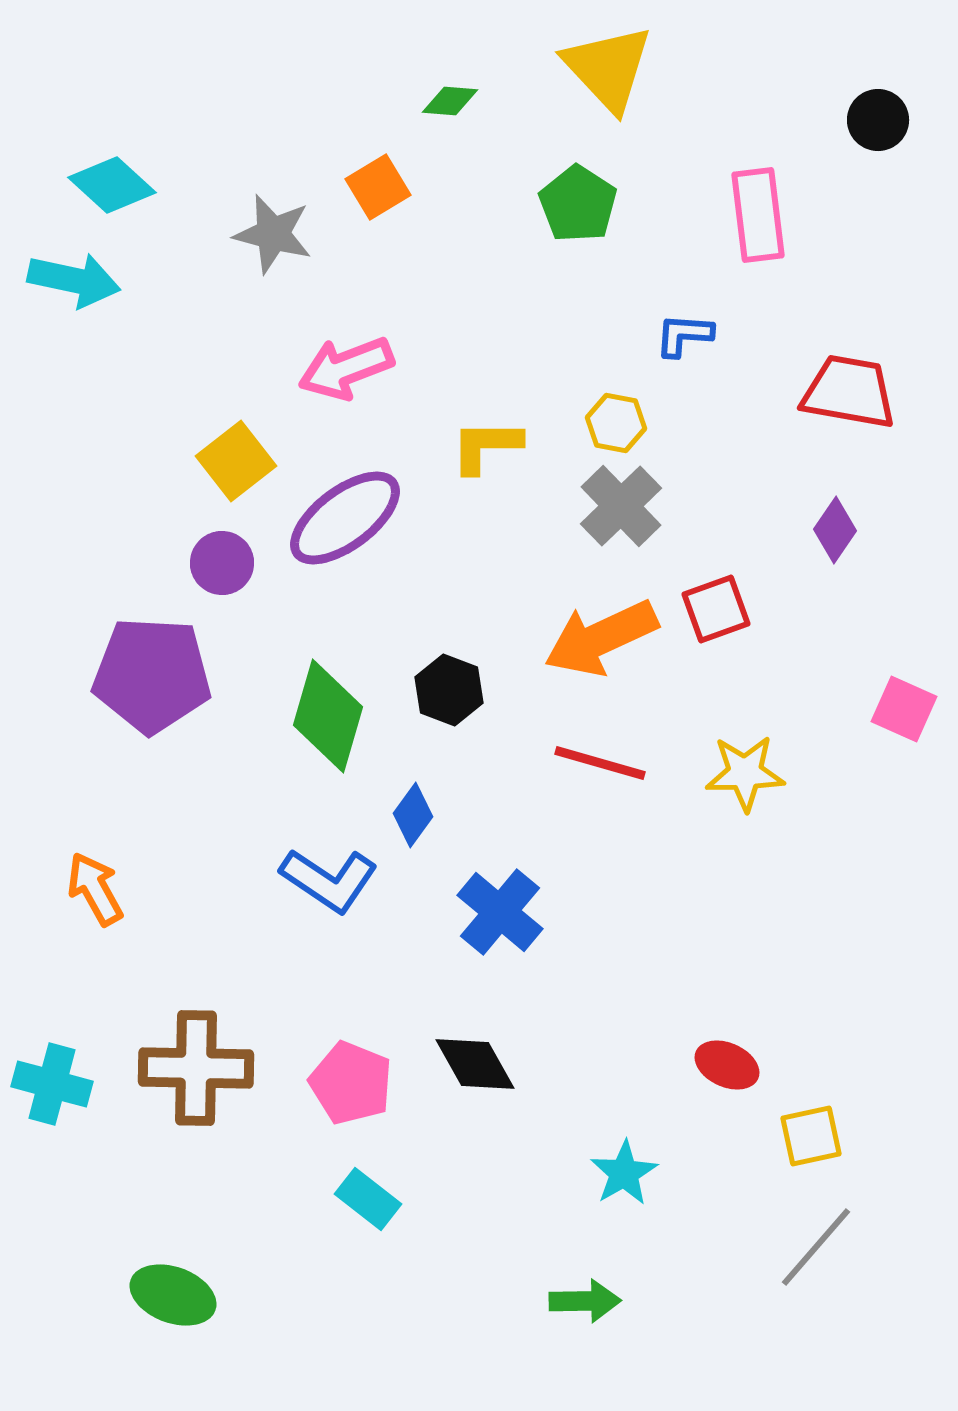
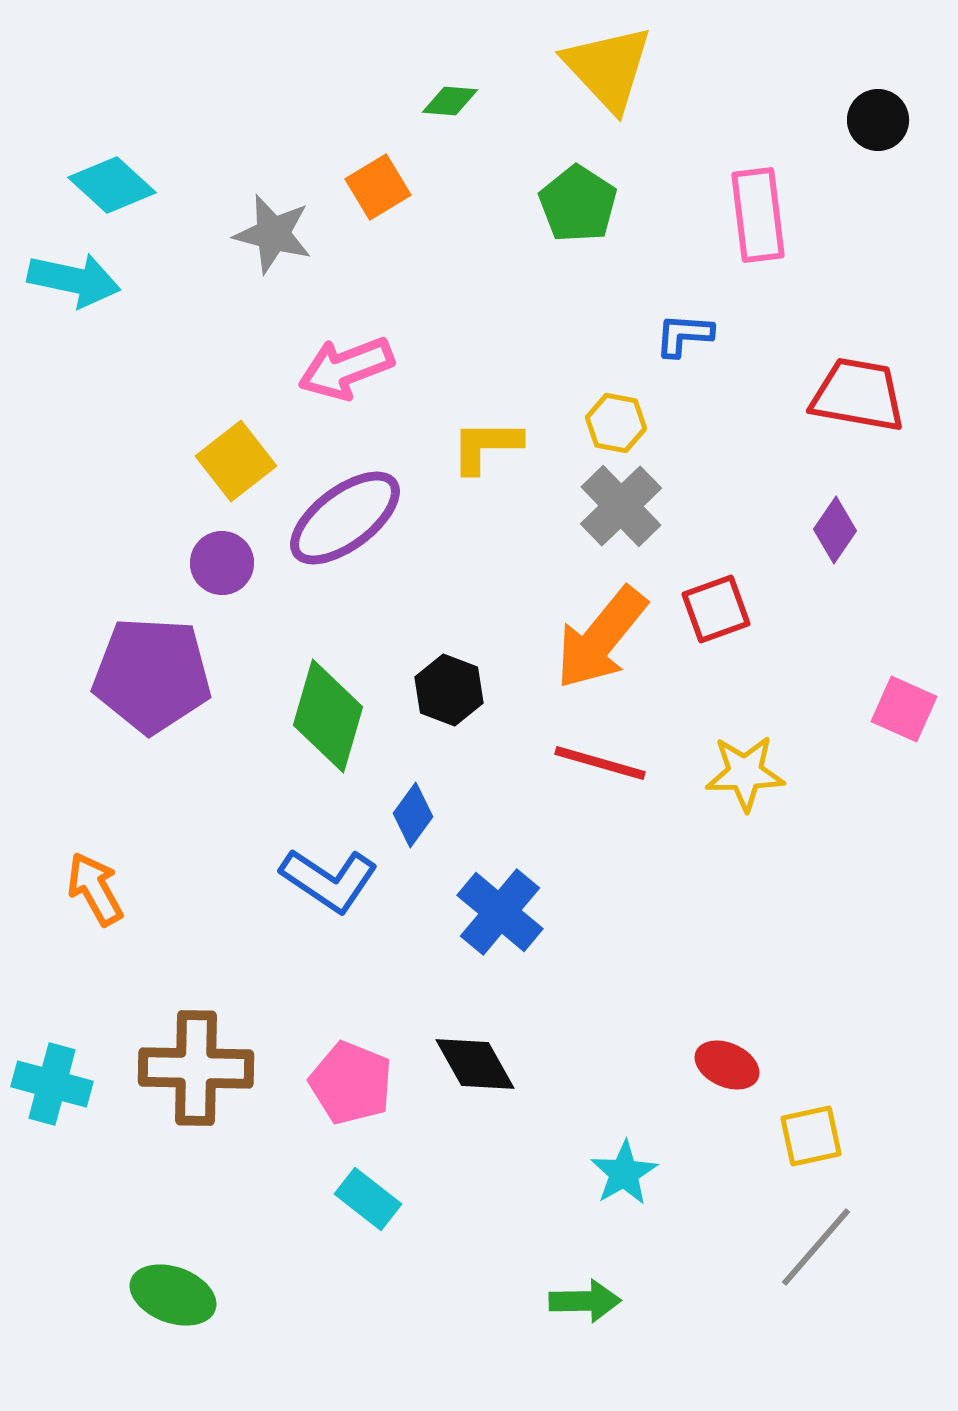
red trapezoid at (849, 392): moved 9 px right, 3 px down
orange arrow at (601, 638): rotated 26 degrees counterclockwise
